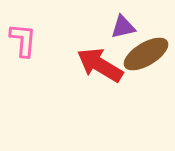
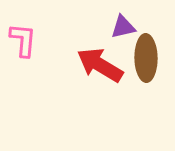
brown ellipse: moved 4 px down; rotated 60 degrees counterclockwise
